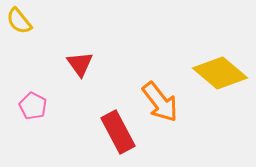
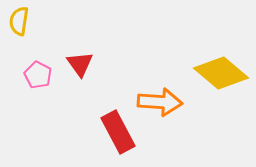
yellow semicircle: rotated 48 degrees clockwise
yellow diamond: moved 1 px right
orange arrow: rotated 48 degrees counterclockwise
pink pentagon: moved 5 px right, 31 px up
